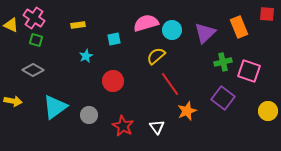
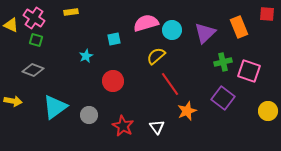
yellow rectangle: moved 7 px left, 13 px up
gray diamond: rotated 10 degrees counterclockwise
